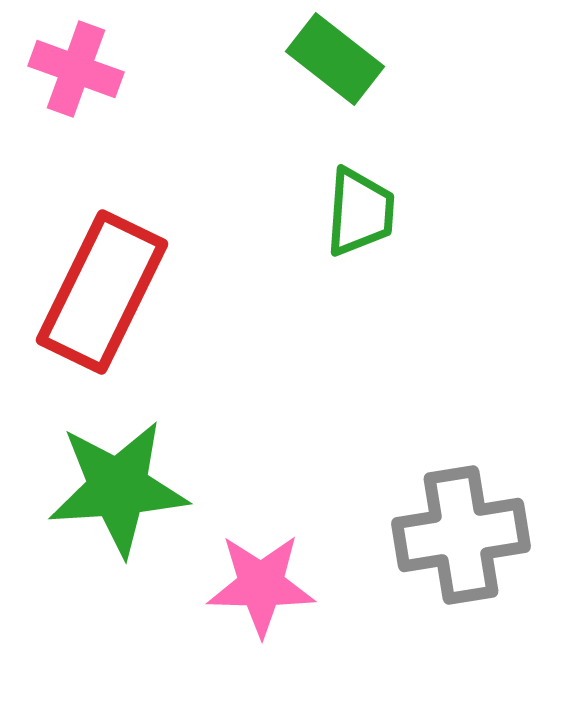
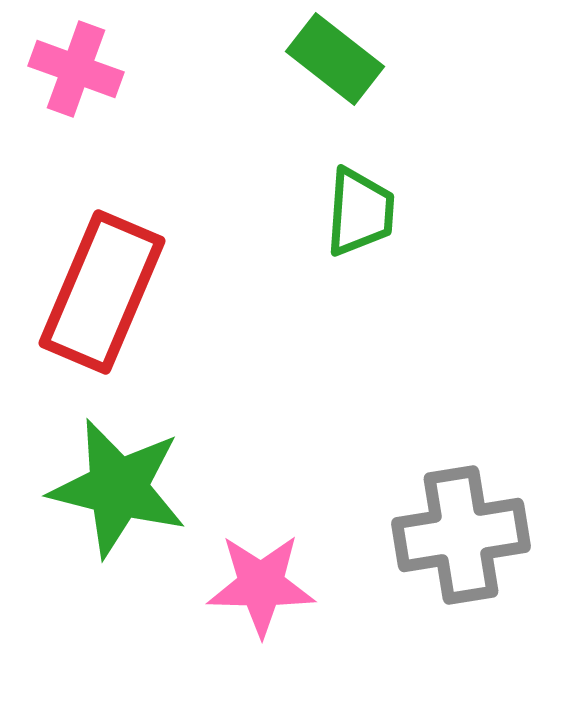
red rectangle: rotated 3 degrees counterclockwise
green star: rotated 18 degrees clockwise
